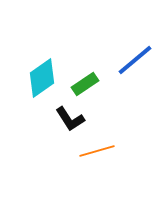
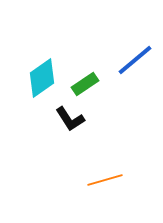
orange line: moved 8 px right, 29 px down
